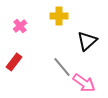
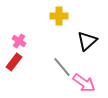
pink cross: moved 1 px left, 15 px down; rotated 16 degrees counterclockwise
